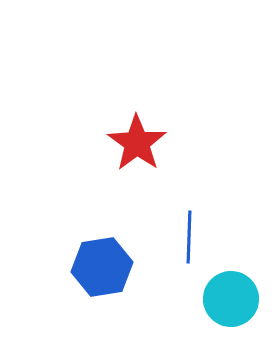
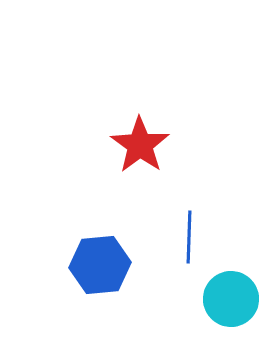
red star: moved 3 px right, 2 px down
blue hexagon: moved 2 px left, 2 px up; rotated 4 degrees clockwise
